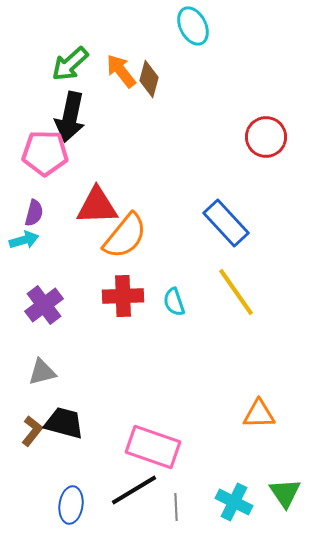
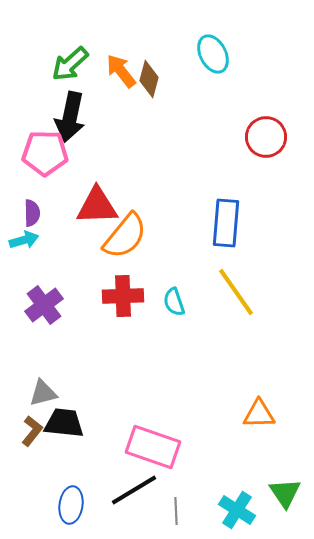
cyan ellipse: moved 20 px right, 28 px down
purple semicircle: moved 2 px left; rotated 16 degrees counterclockwise
blue rectangle: rotated 48 degrees clockwise
gray triangle: moved 1 px right, 21 px down
black trapezoid: rotated 9 degrees counterclockwise
cyan cross: moved 3 px right, 8 px down; rotated 6 degrees clockwise
gray line: moved 4 px down
